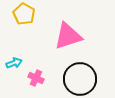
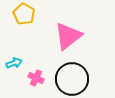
pink triangle: rotated 20 degrees counterclockwise
black circle: moved 8 px left
